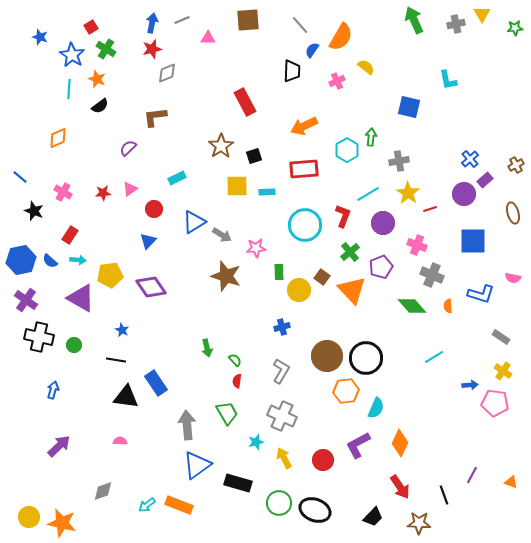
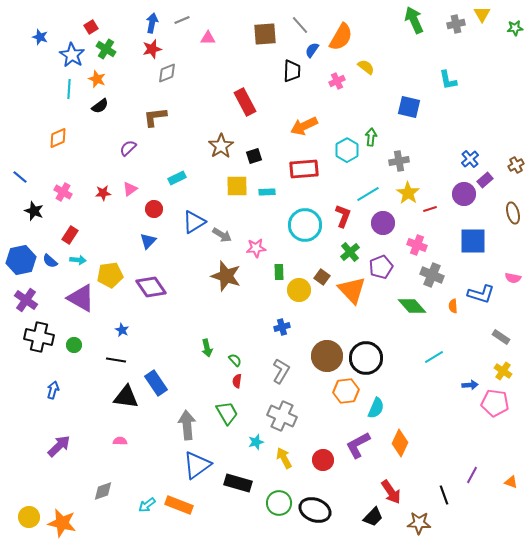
brown square at (248, 20): moved 17 px right, 14 px down
orange semicircle at (448, 306): moved 5 px right
red arrow at (400, 487): moved 9 px left, 5 px down
